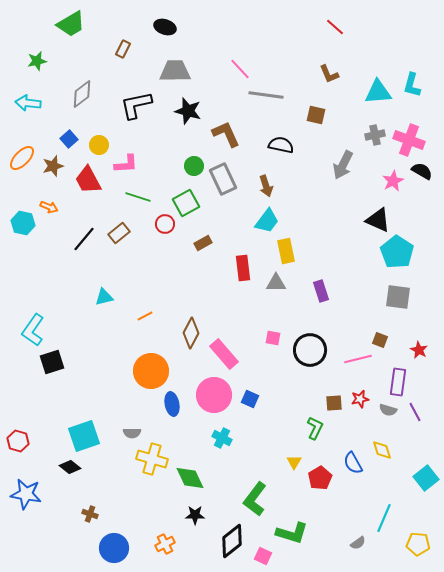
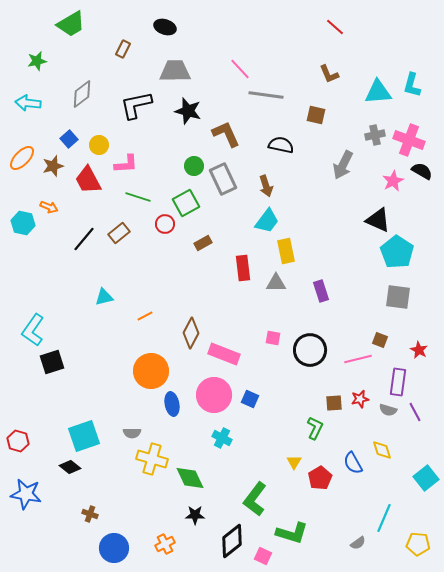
pink rectangle at (224, 354): rotated 28 degrees counterclockwise
